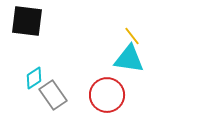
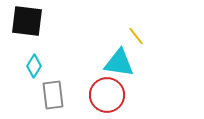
yellow line: moved 4 px right
cyan triangle: moved 10 px left, 4 px down
cyan diamond: moved 12 px up; rotated 25 degrees counterclockwise
gray rectangle: rotated 28 degrees clockwise
